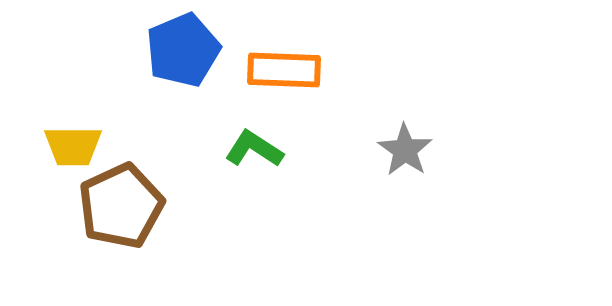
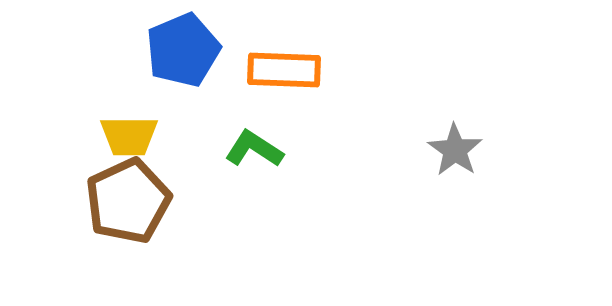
yellow trapezoid: moved 56 px right, 10 px up
gray star: moved 50 px right
brown pentagon: moved 7 px right, 5 px up
